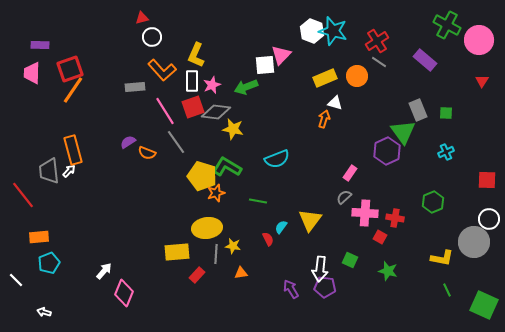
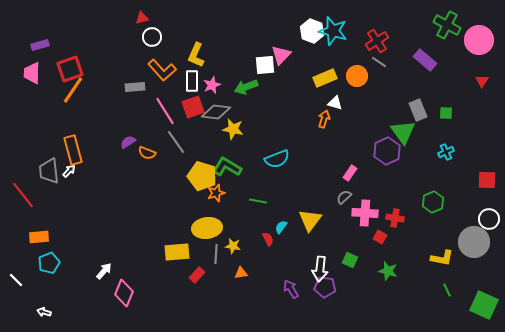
purple rectangle at (40, 45): rotated 18 degrees counterclockwise
